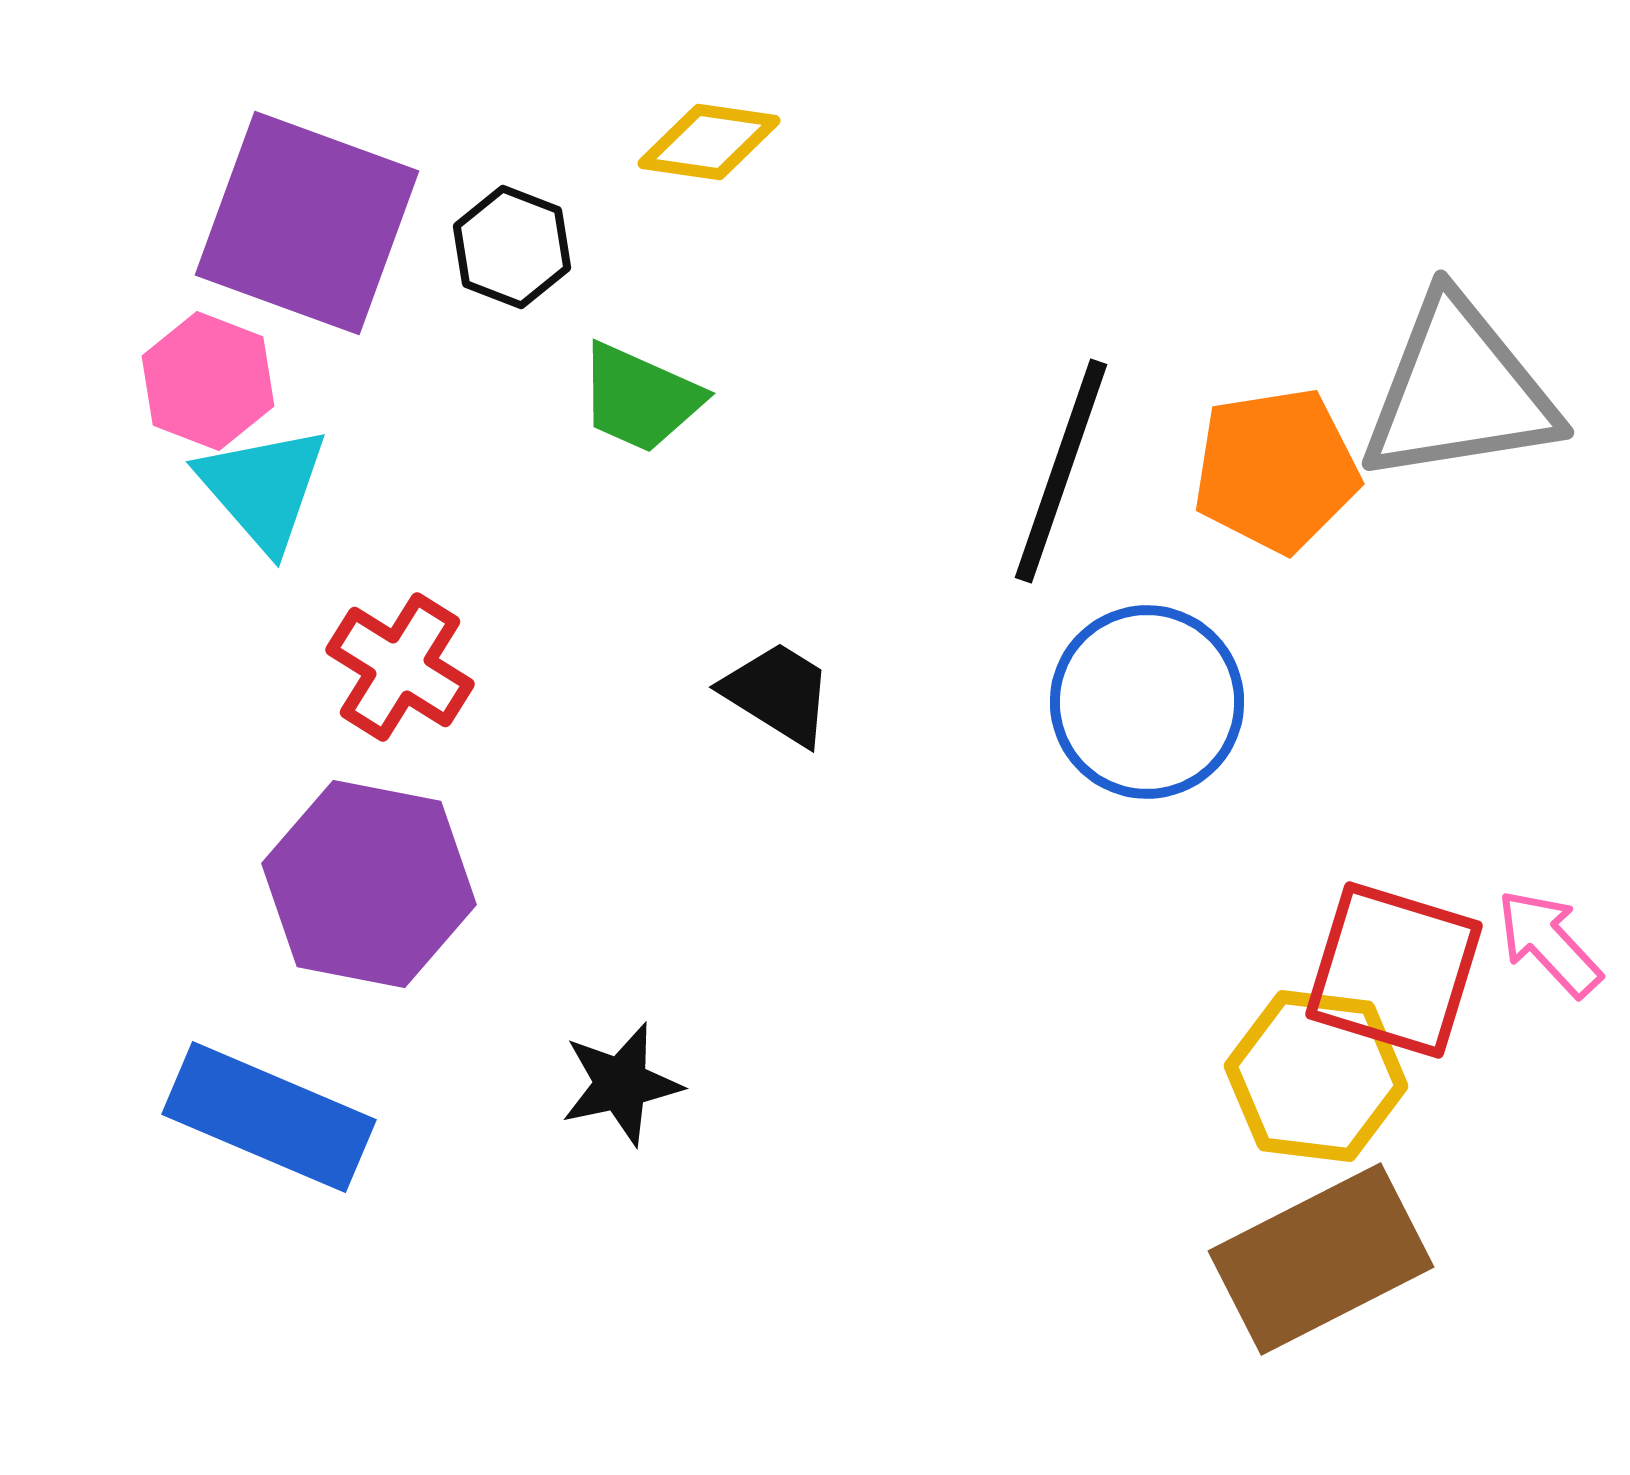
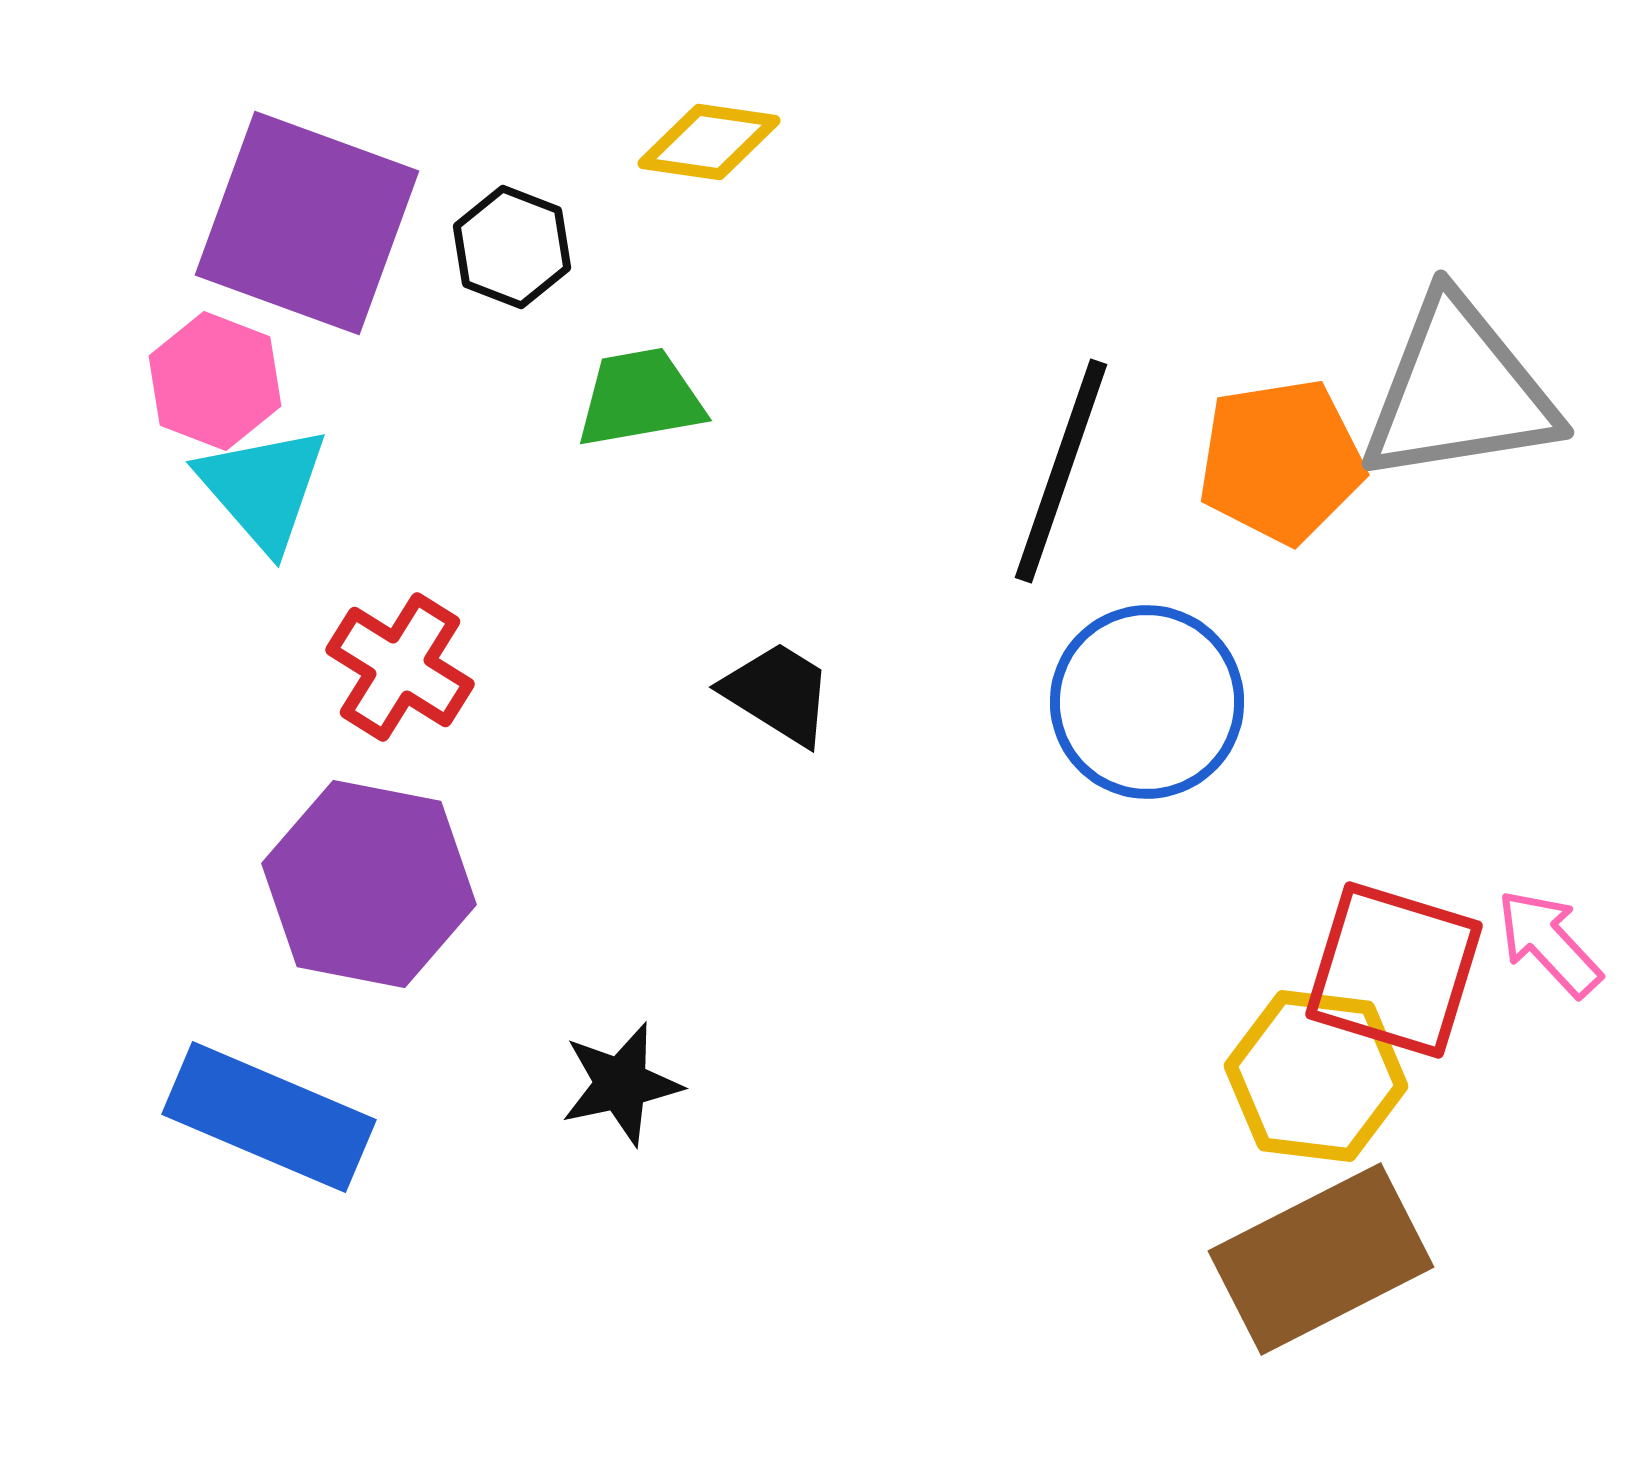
pink hexagon: moved 7 px right
green trapezoid: rotated 146 degrees clockwise
orange pentagon: moved 5 px right, 9 px up
